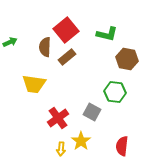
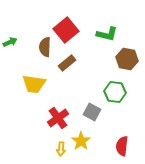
brown rectangle: moved 6 px down
